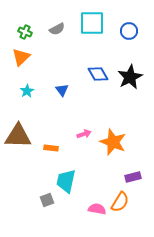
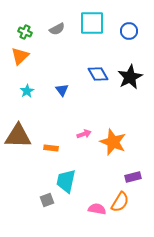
orange triangle: moved 1 px left, 1 px up
